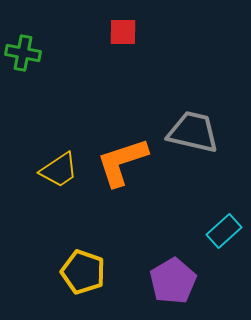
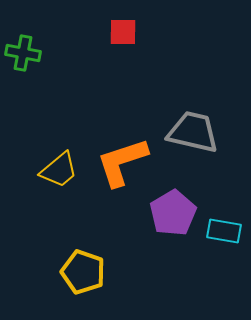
yellow trapezoid: rotated 6 degrees counterclockwise
cyan rectangle: rotated 52 degrees clockwise
purple pentagon: moved 68 px up
